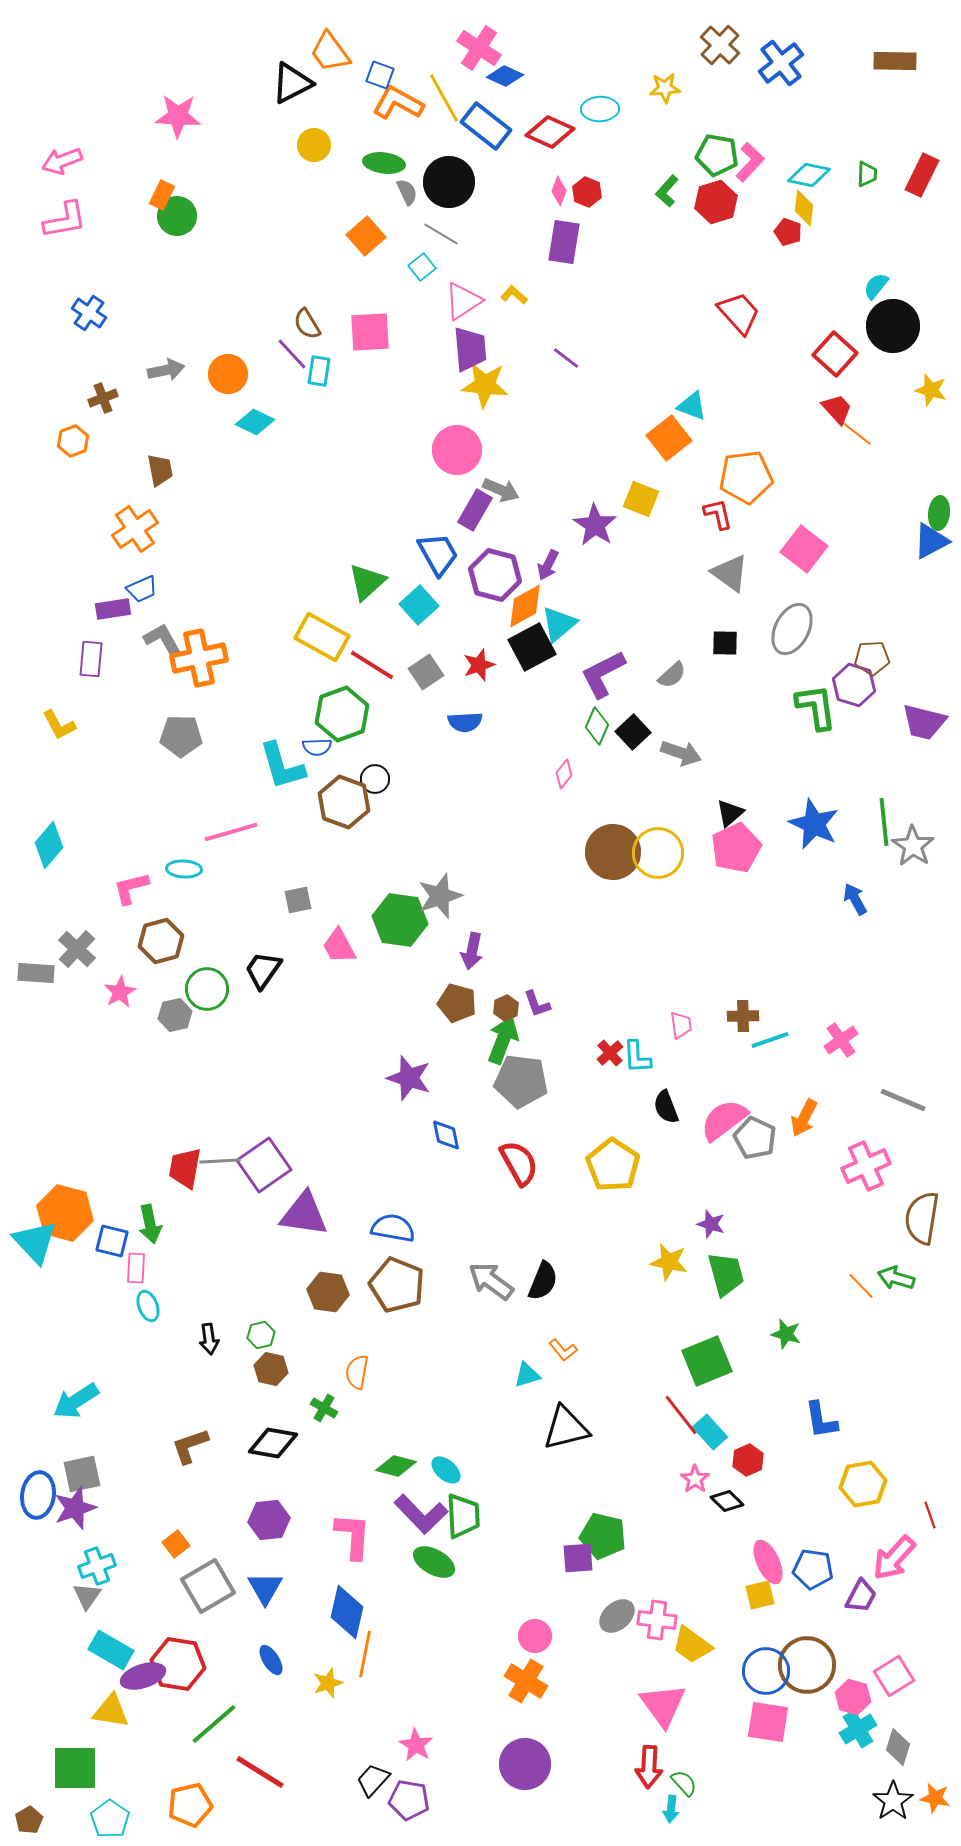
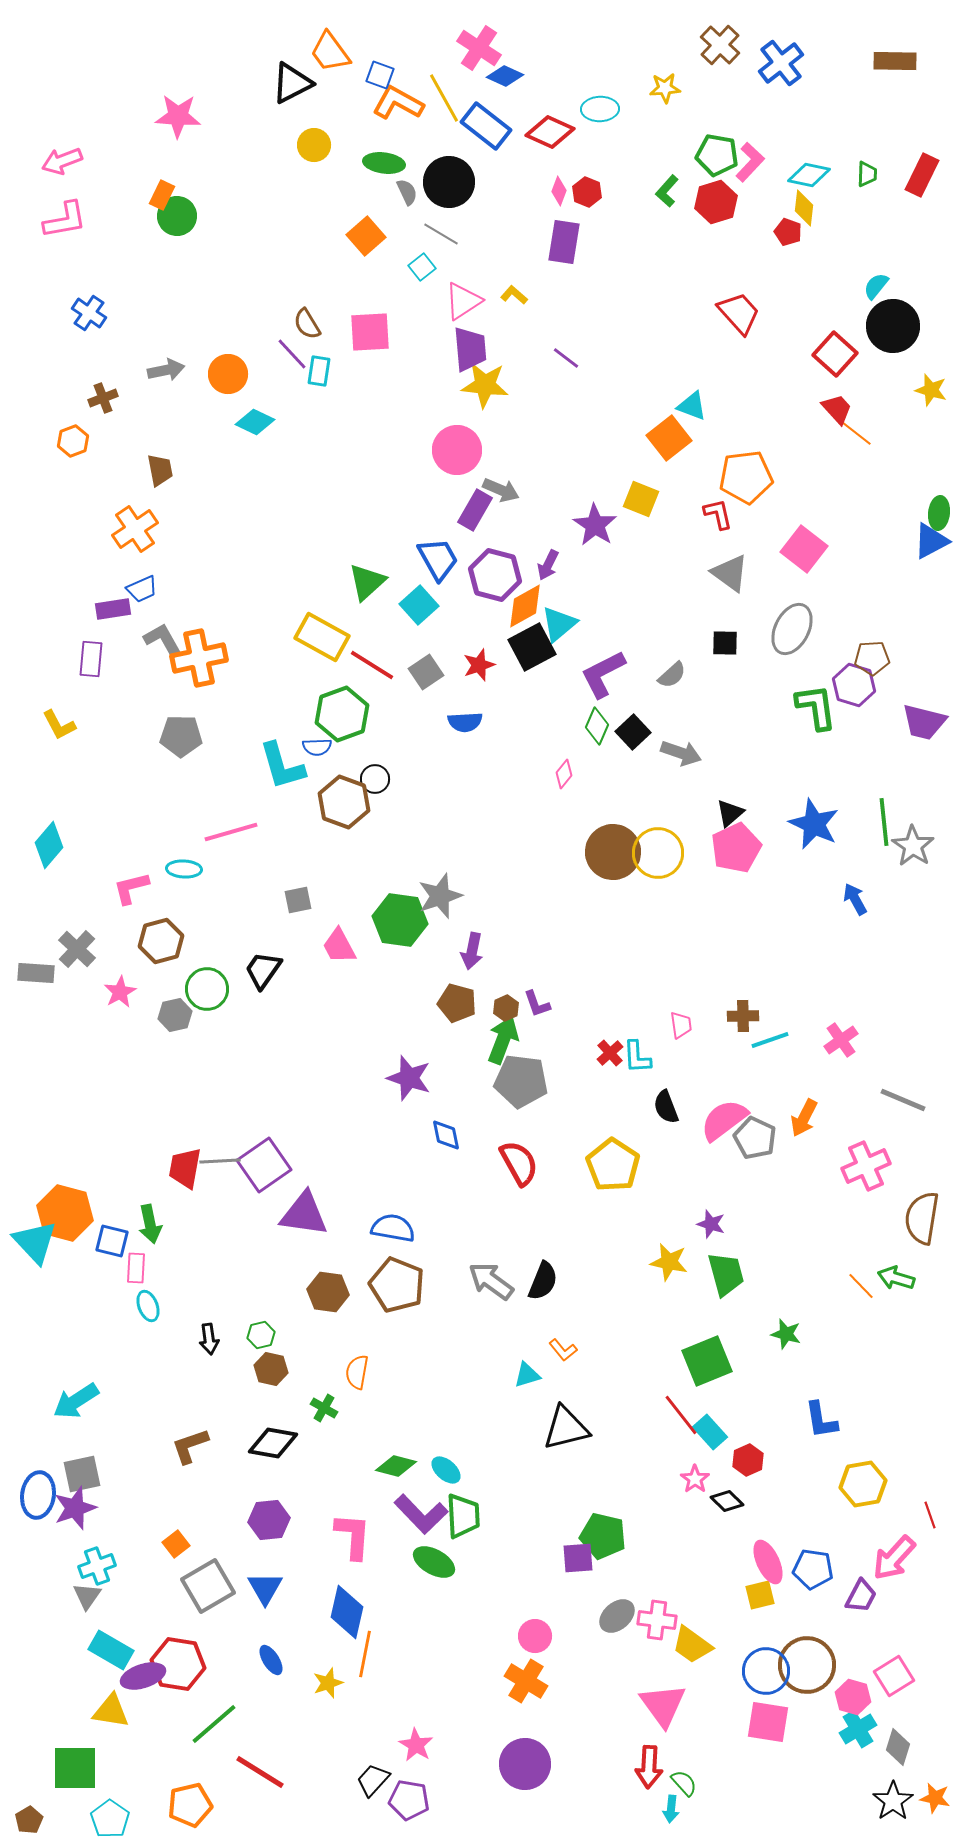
blue trapezoid at (438, 554): moved 5 px down
